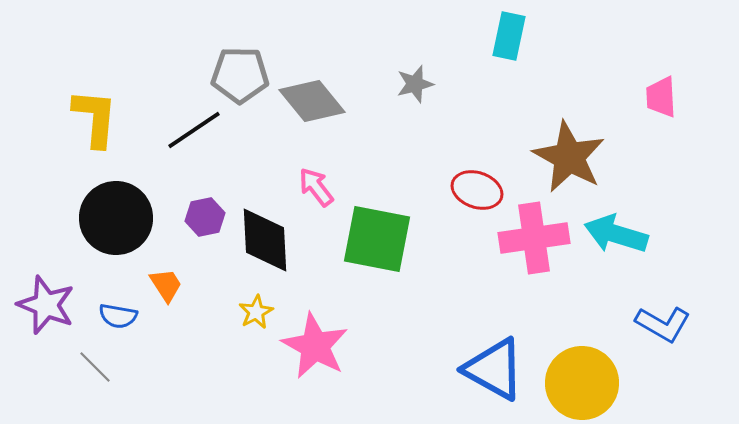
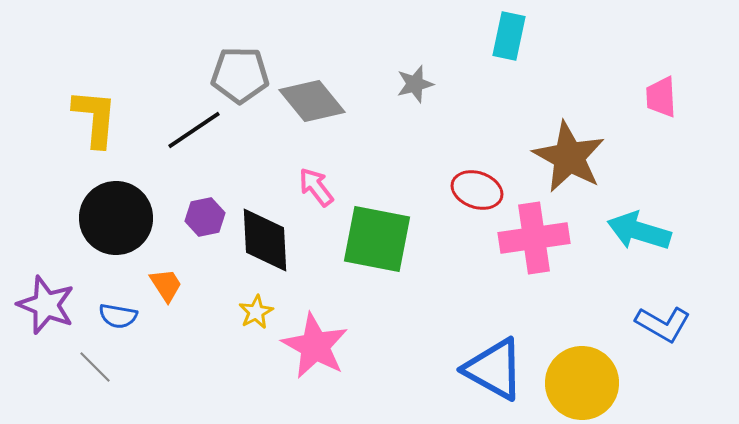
cyan arrow: moved 23 px right, 3 px up
